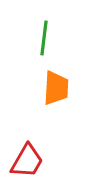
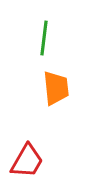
orange trapezoid: rotated 9 degrees counterclockwise
